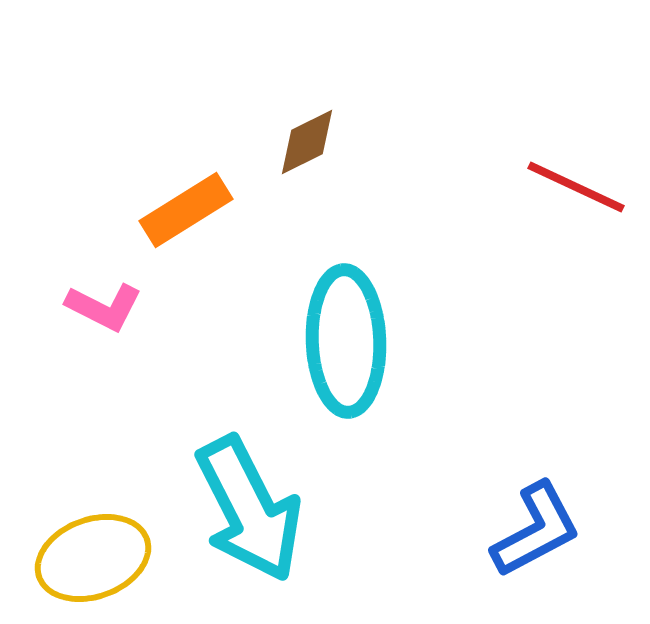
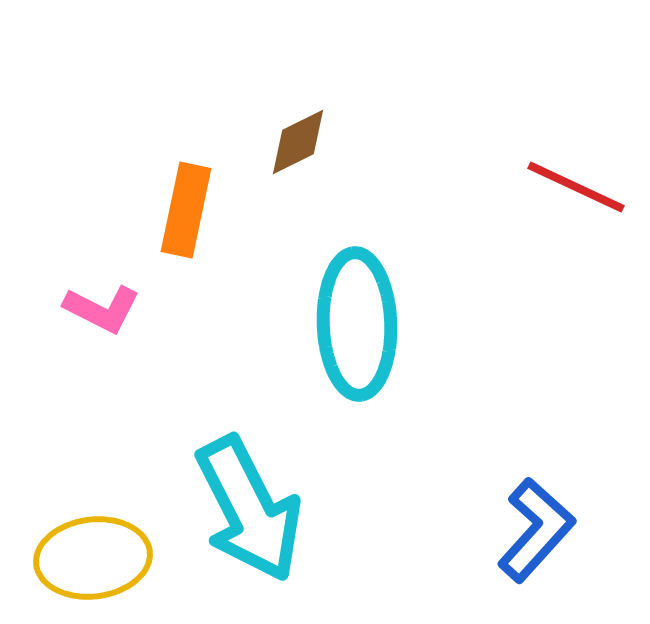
brown diamond: moved 9 px left
orange rectangle: rotated 46 degrees counterclockwise
pink L-shape: moved 2 px left, 2 px down
cyan ellipse: moved 11 px right, 17 px up
blue L-shape: rotated 20 degrees counterclockwise
yellow ellipse: rotated 13 degrees clockwise
